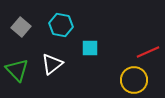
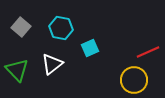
cyan hexagon: moved 3 px down
cyan square: rotated 24 degrees counterclockwise
